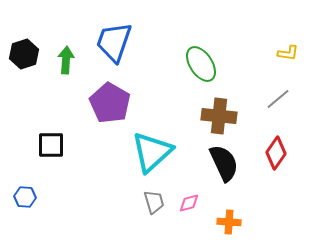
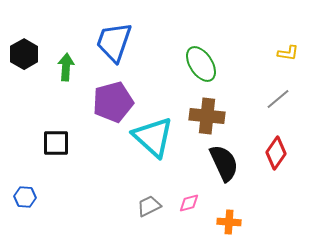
black hexagon: rotated 12 degrees counterclockwise
green arrow: moved 7 px down
purple pentagon: moved 3 px right, 1 px up; rotated 27 degrees clockwise
brown cross: moved 12 px left
black square: moved 5 px right, 2 px up
cyan triangle: moved 1 px right, 15 px up; rotated 36 degrees counterclockwise
gray trapezoid: moved 5 px left, 4 px down; rotated 100 degrees counterclockwise
